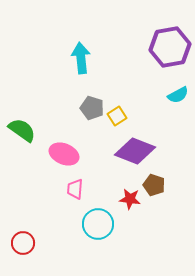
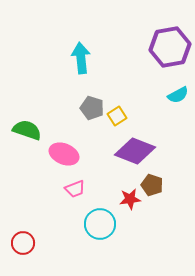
green semicircle: moved 5 px right; rotated 16 degrees counterclockwise
brown pentagon: moved 2 px left
pink trapezoid: rotated 115 degrees counterclockwise
red star: rotated 15 degrees counterclockwise
cyan circle: moved 2 px right
